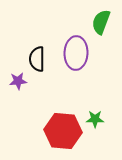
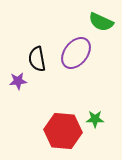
green semicircle: rotated 85 degrees counterclockwise
purple ellipse: rotated 36 degrees clockwise
black semicircle: rotated 10 degrees counterclockwise
